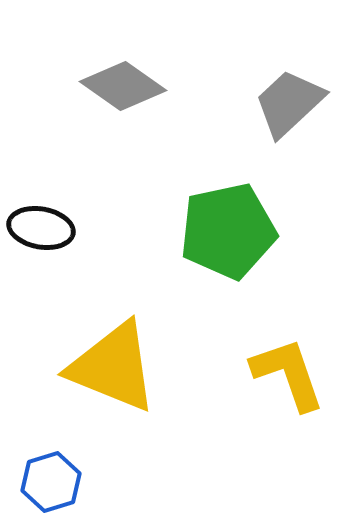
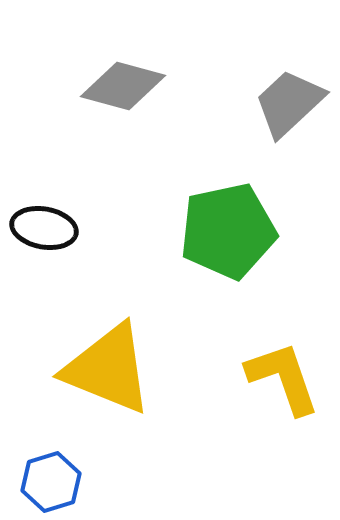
gray diamond: rotated 20 degrees counterclockwise
black ellipse: moved 3 px right
yellow triangle: moved 5 px left, 2 px down
yellow L-shape: moved 5 px left, 4 px down
